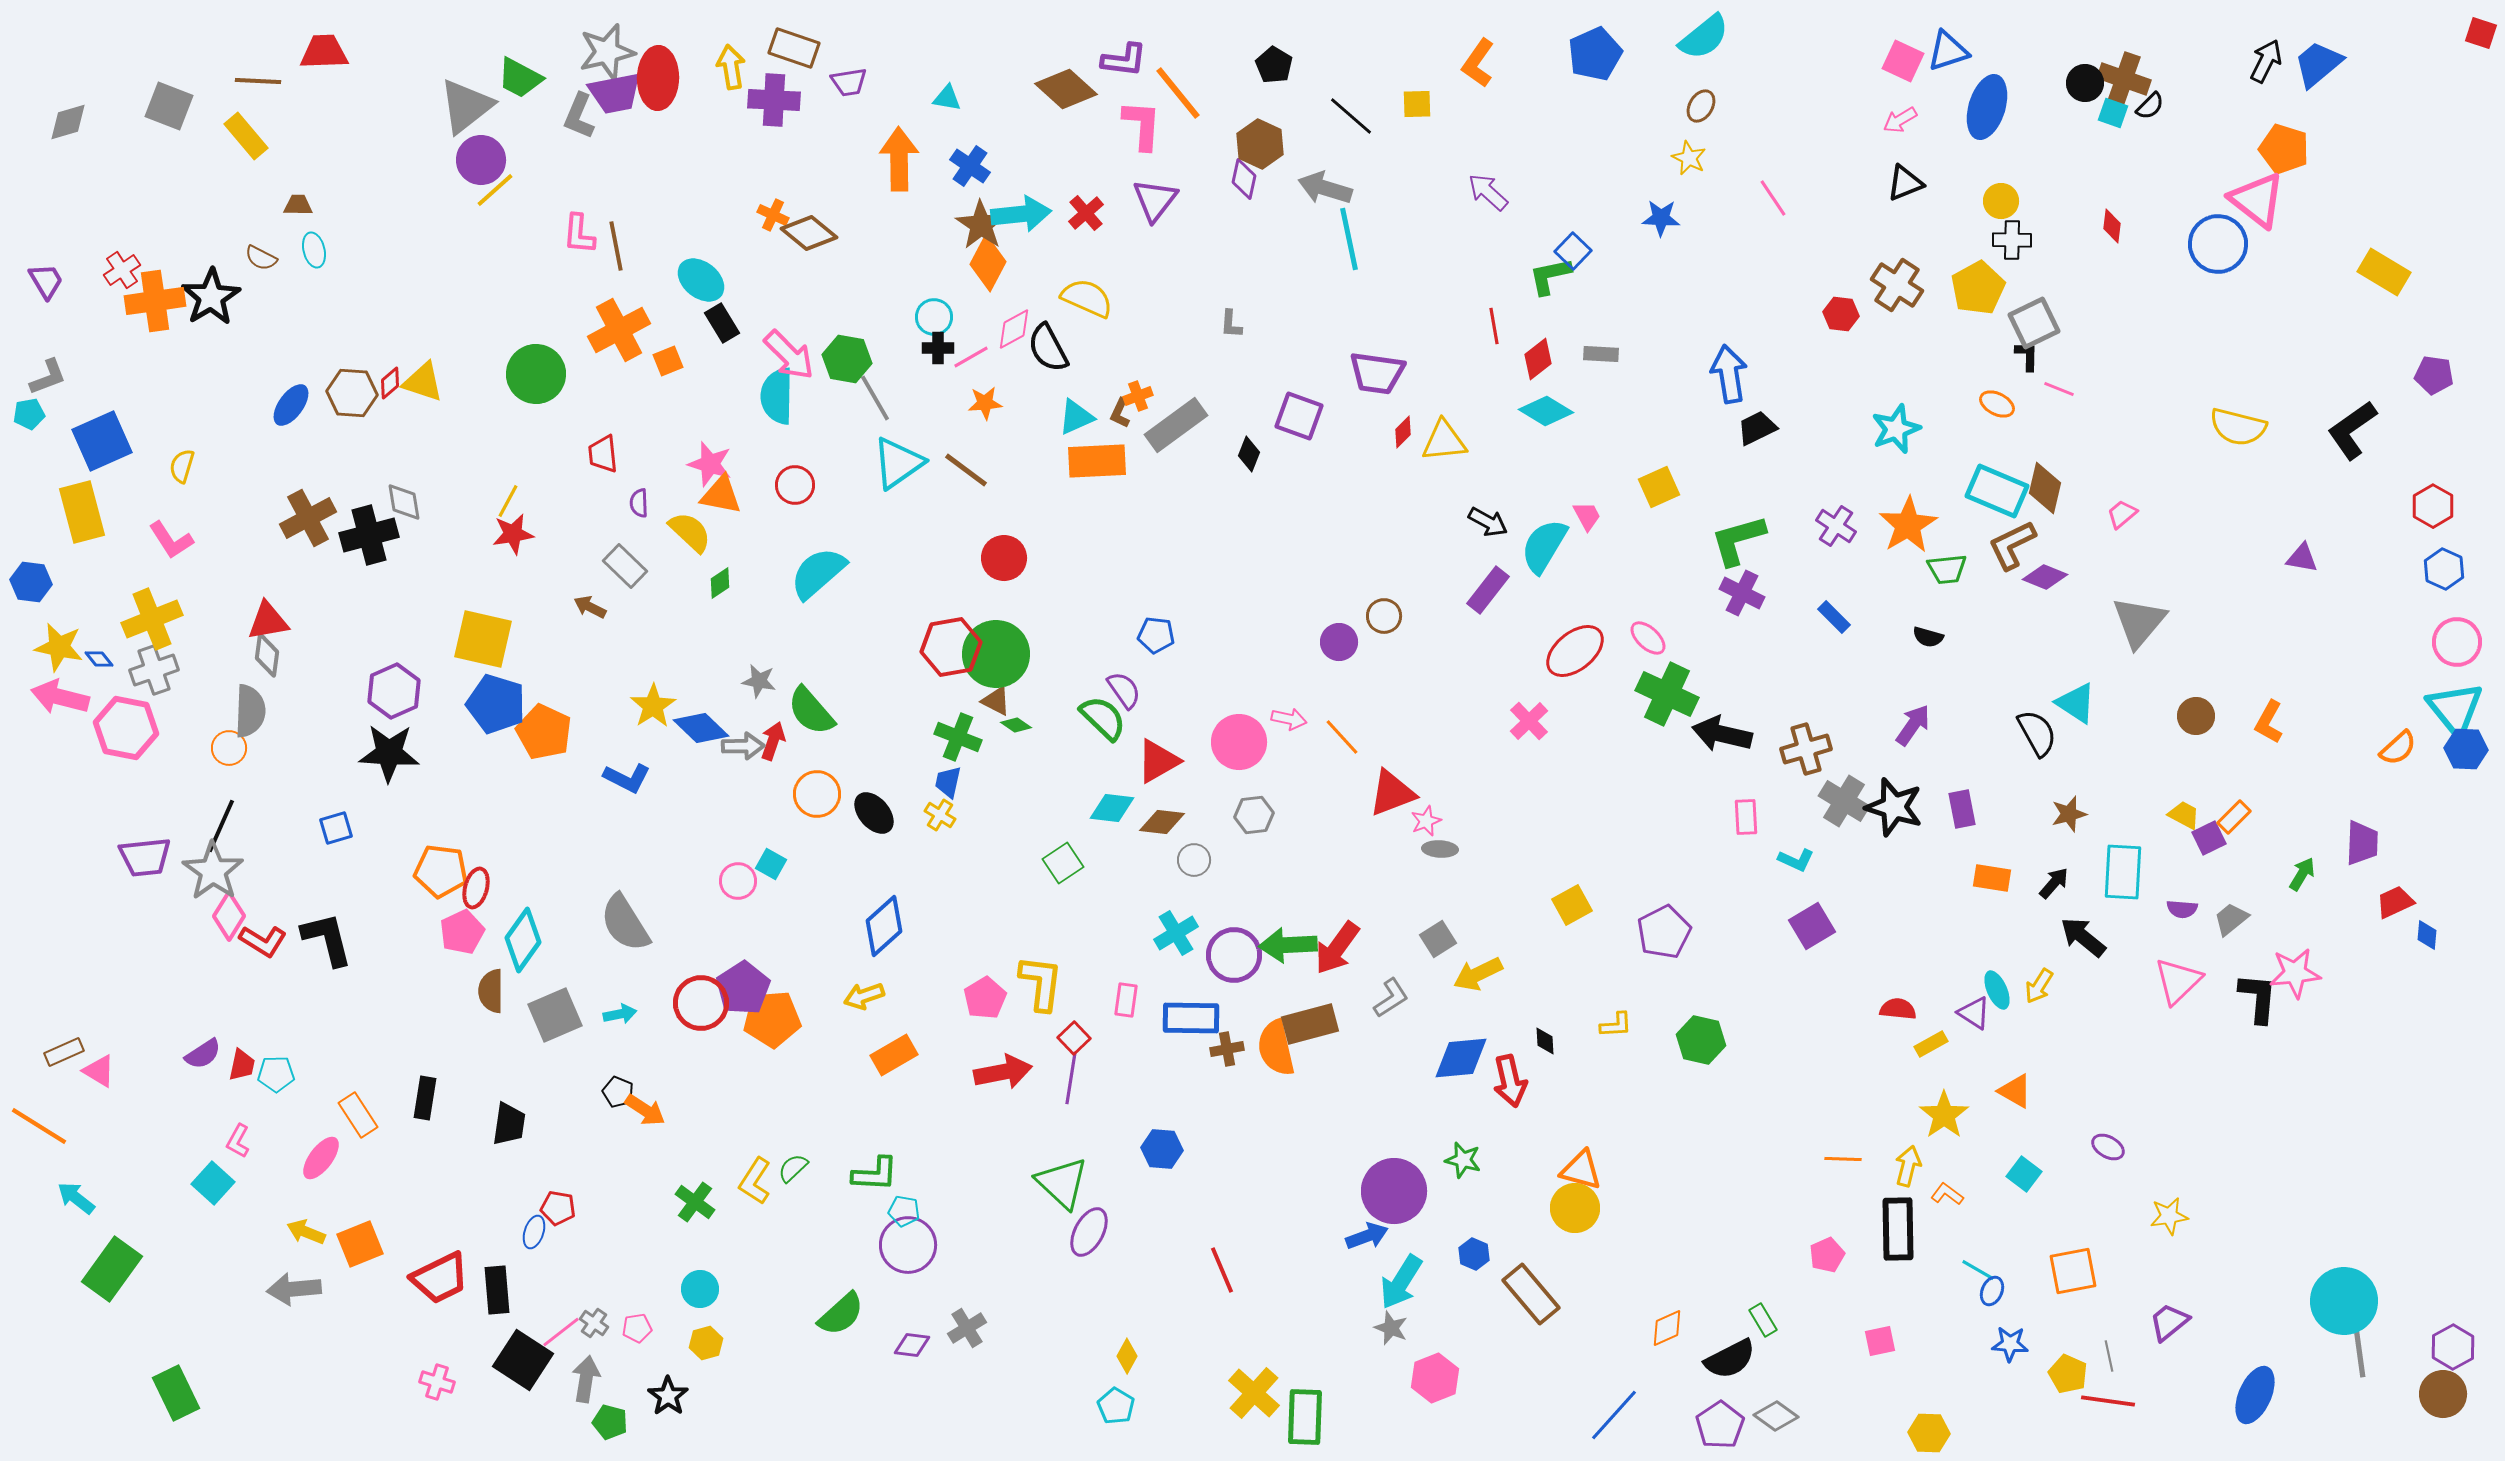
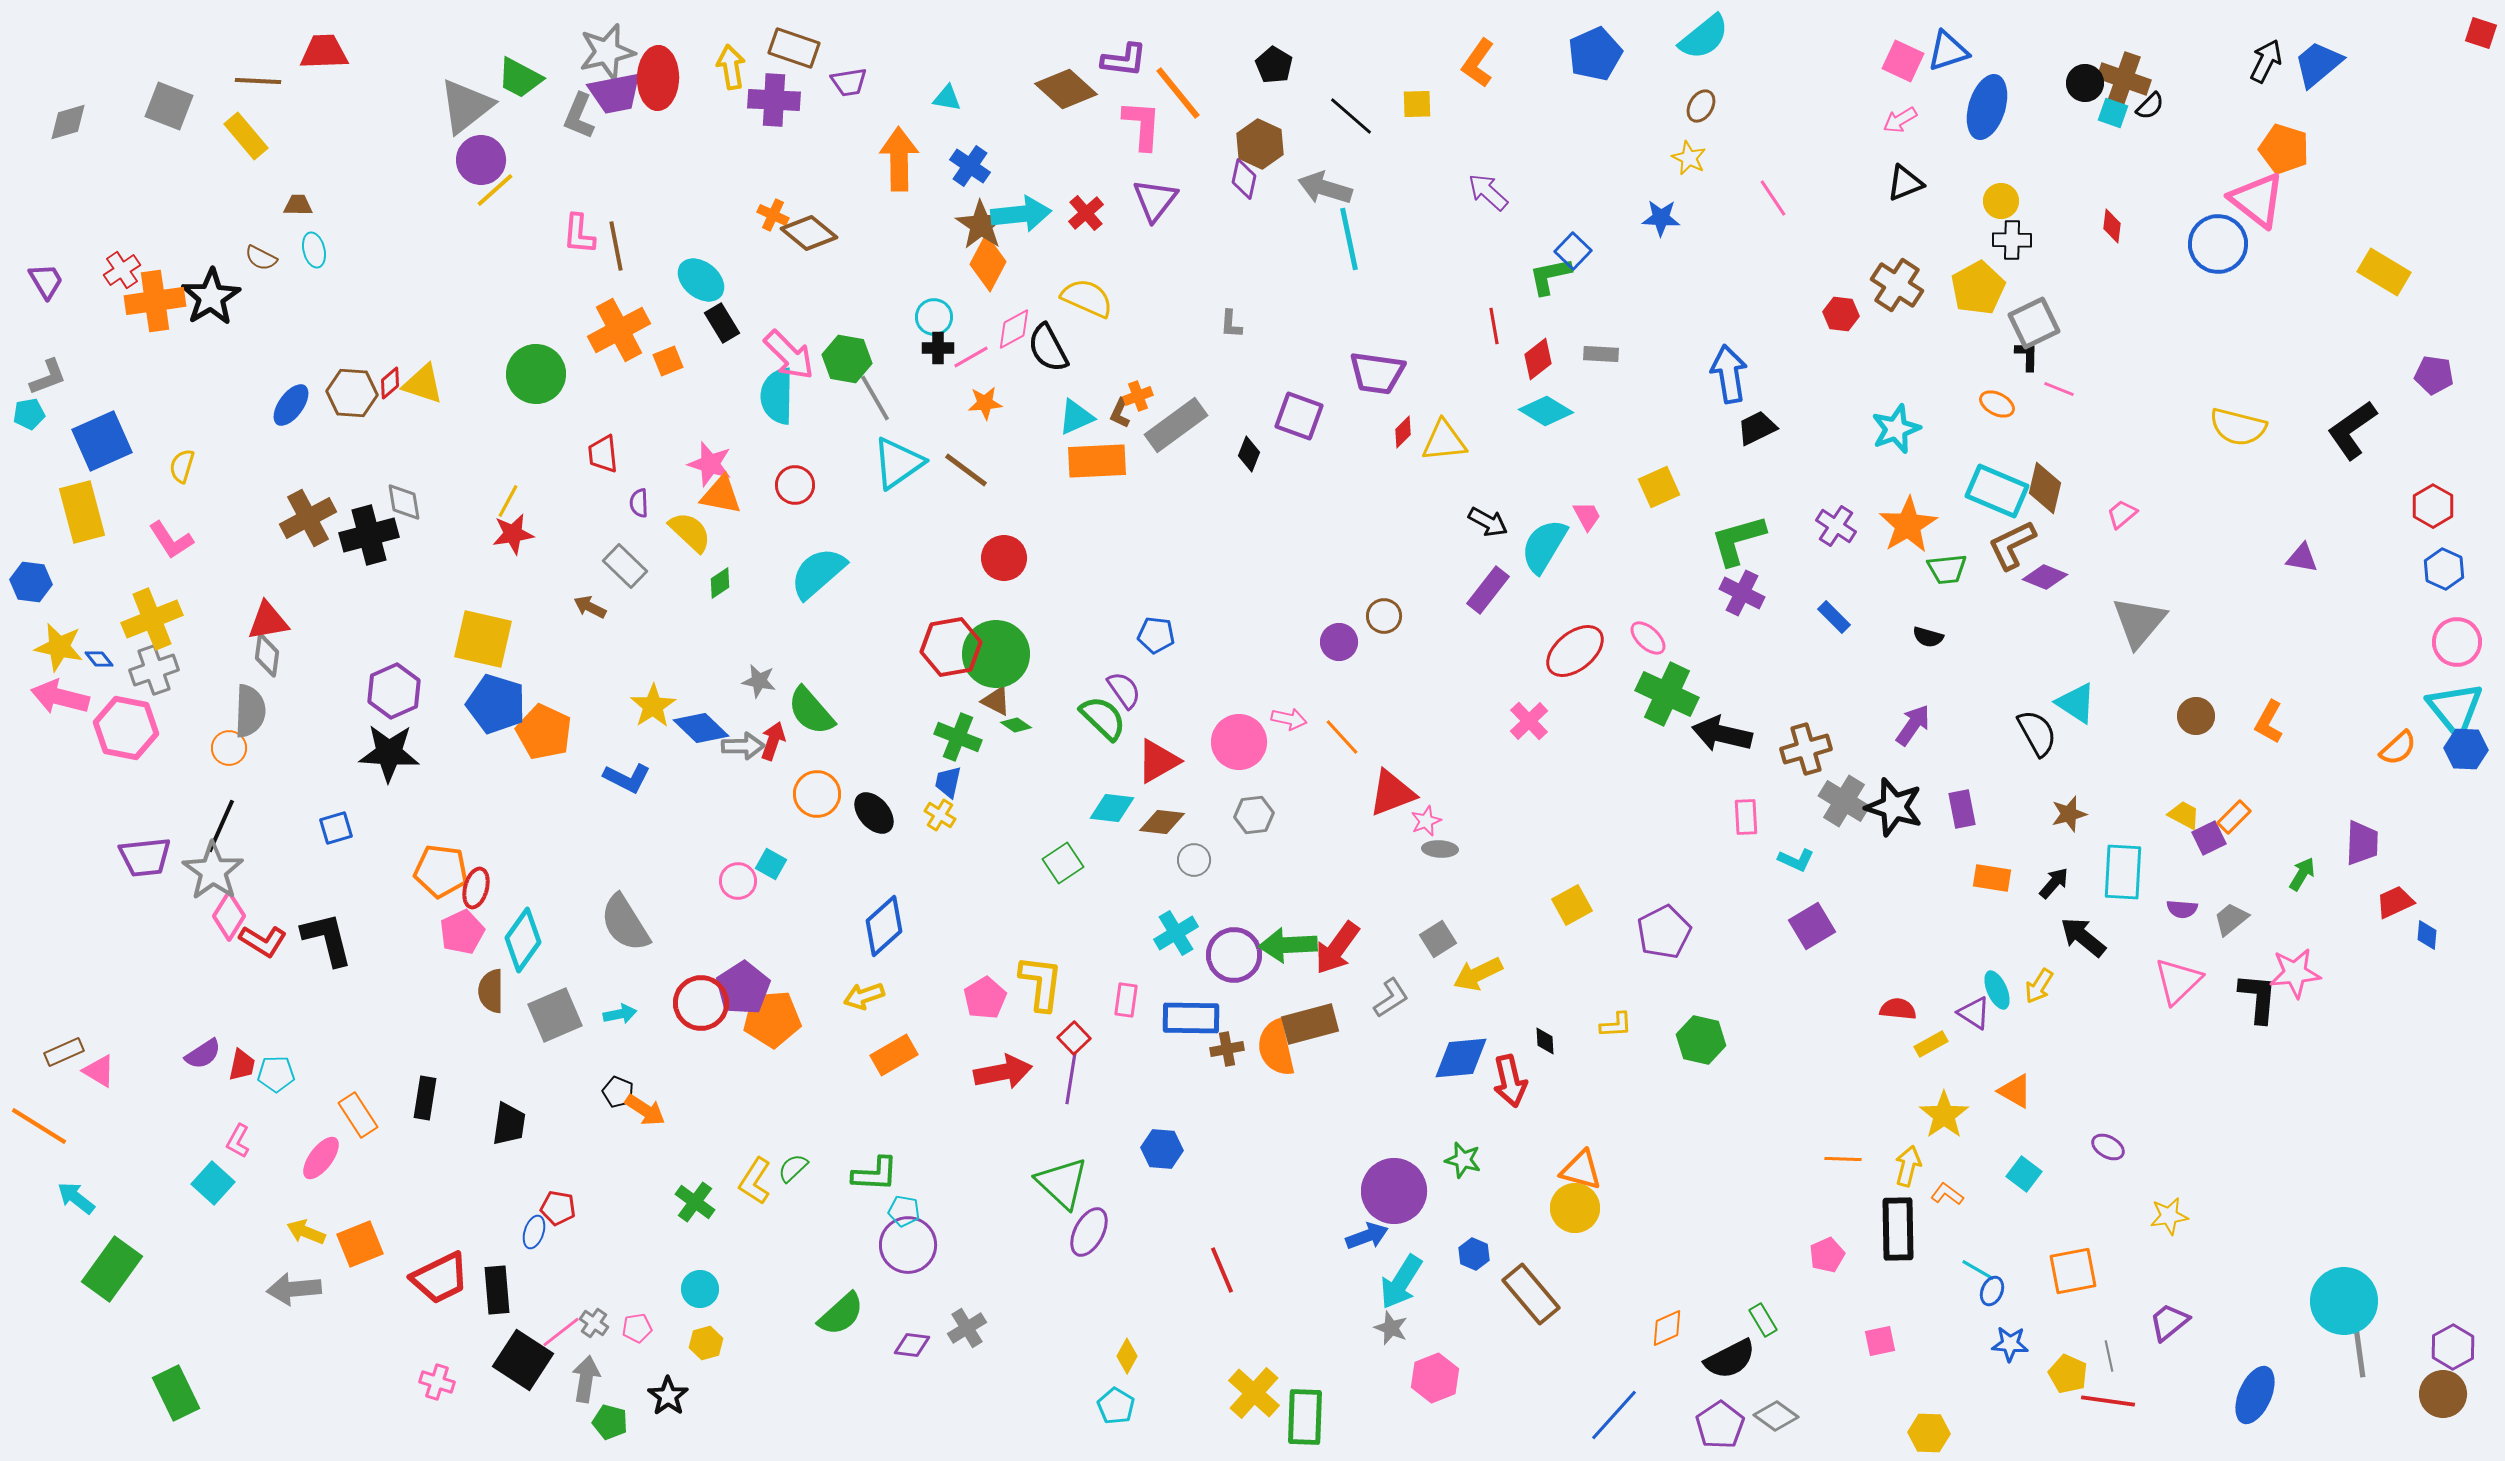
yellow triangle at (423, 382): moved 2 px down
